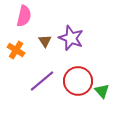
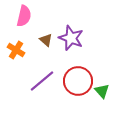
brown triangle: moved 1 px right, 1 px up; rotated 16 degrees counterclockwise
